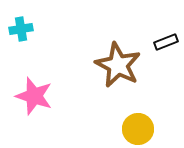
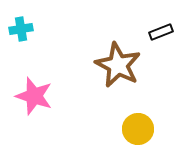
black rectangle: moved 5 px left, 10 px up
